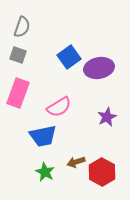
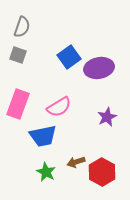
pink rectangle: moved 11 px down
green star: moved 1 px right
